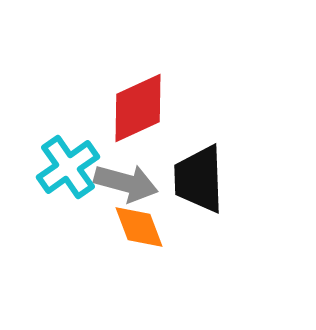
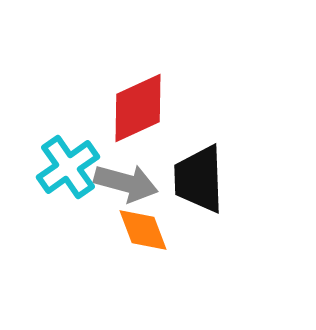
orange diamond: moved 4 px right, 3 px down
